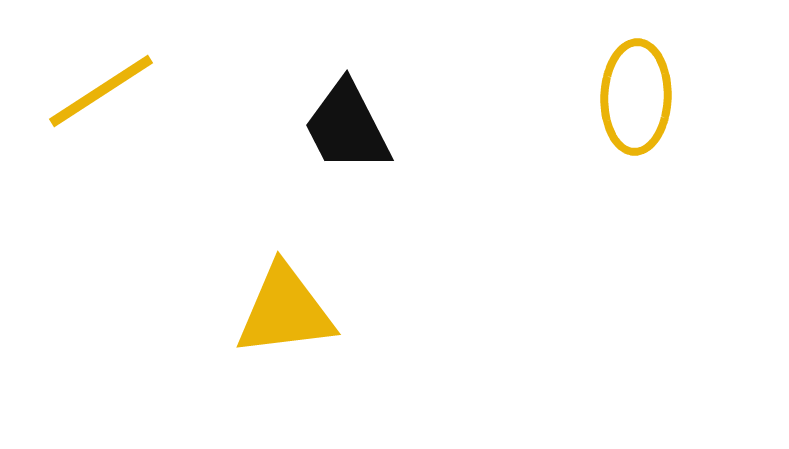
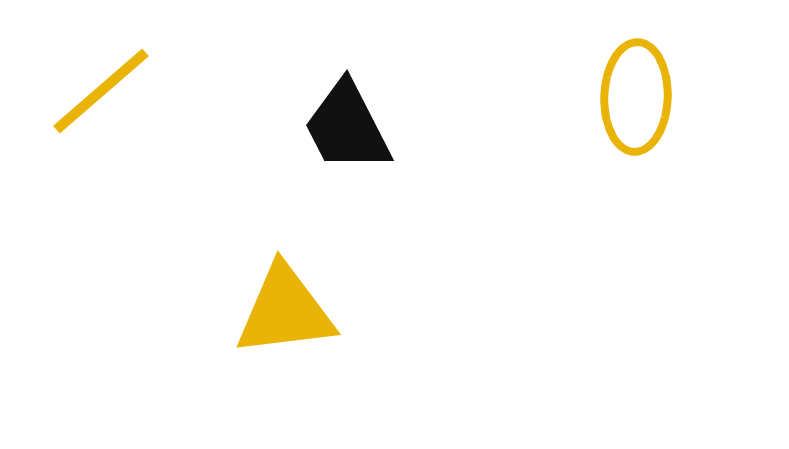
yellow line: rotated 8 degrees counterclockwise
